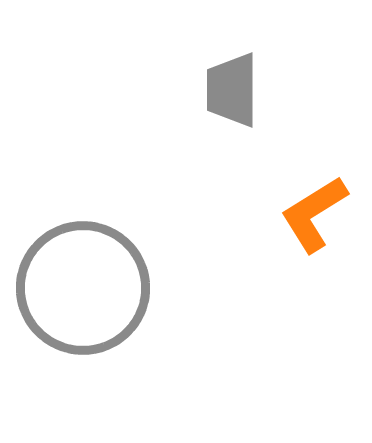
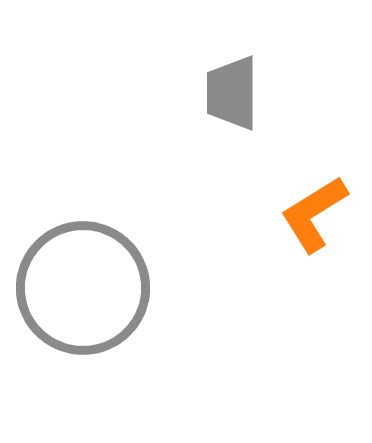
gray trapezoid: moved 3 px down
